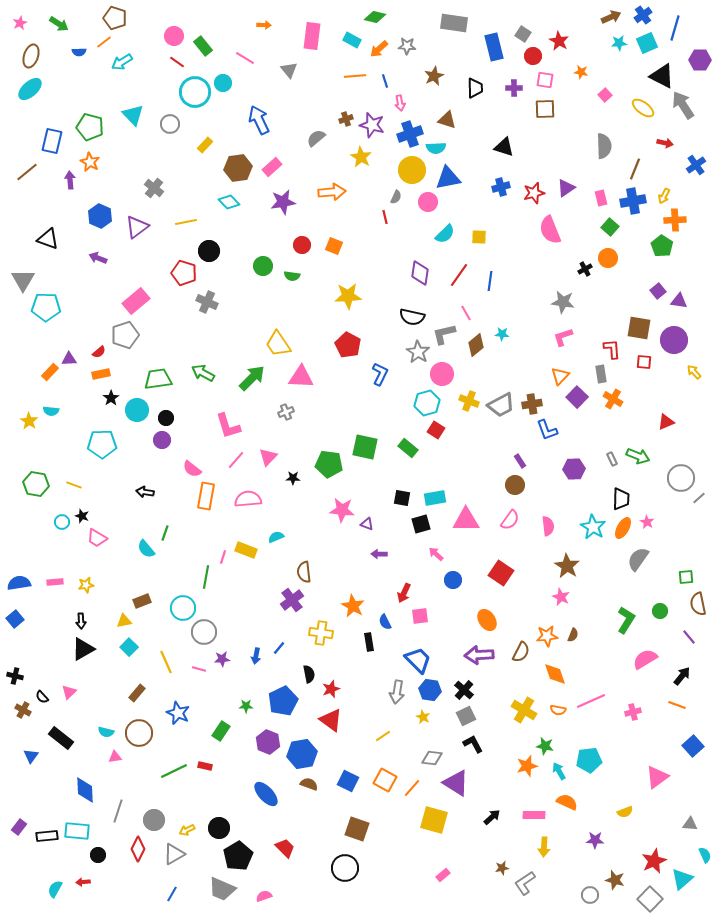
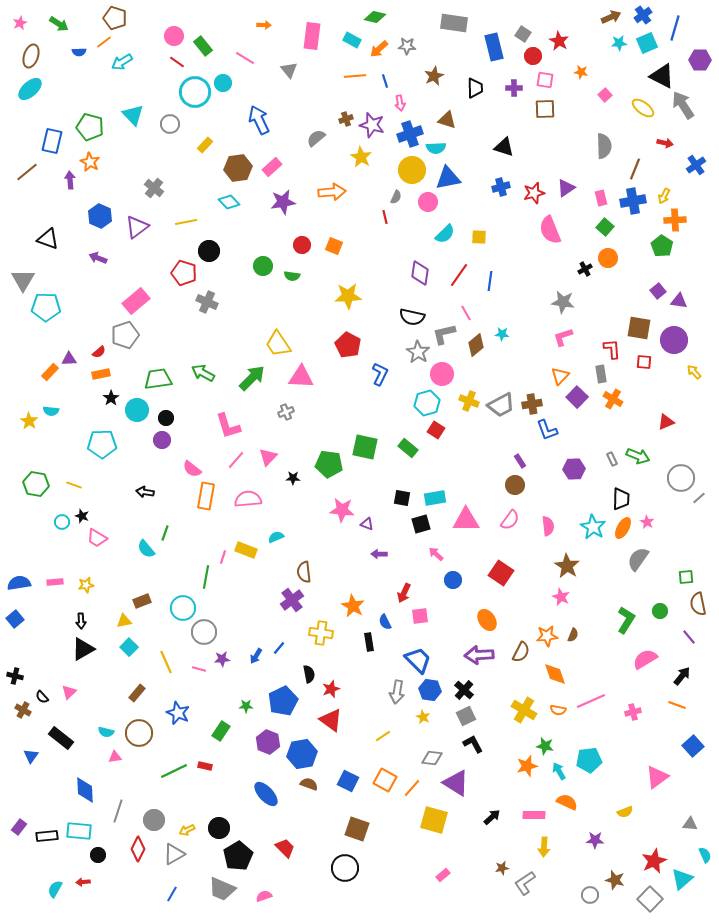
green square at (610, 227): moved 5 px left
blue arrow at (256, 656): rotated 21 degrees clockwise
cyan rectangle at (77, 831): moved 2 px right
